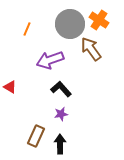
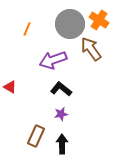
purple arrow: moved 3 px right
black L-shape: rotated 10 degrees counterclockwise
black arrow: moved 2 px right
